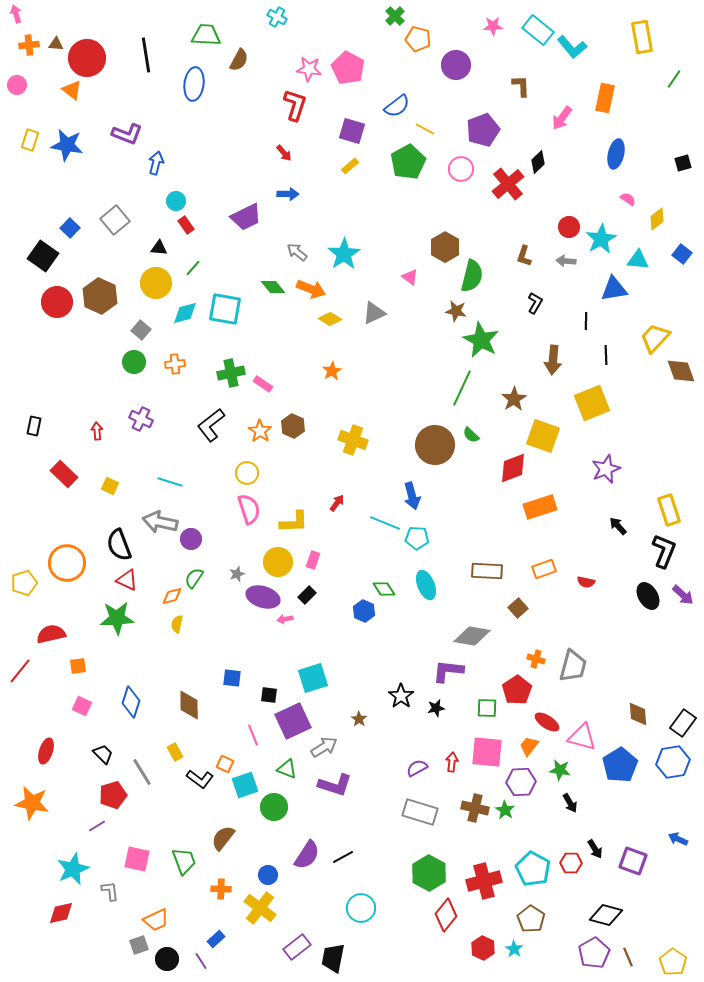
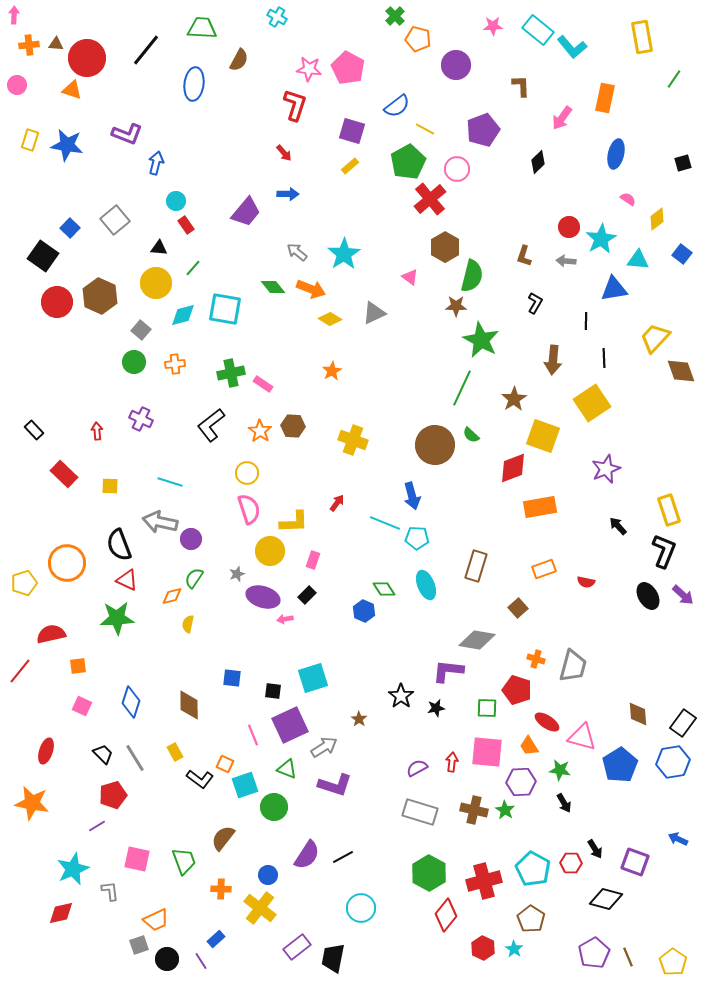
pink arrow at (16, 14): moved 2 px left, 1 px down; rotated 18 degrees clockwise
green trapezoid at (206, 35): moved 4 px left, 7 px up
black line at (146, 55): moved 5 px up; rotated 48 degrees clockwise
orange triangle at (72, 90): rotated 20 degrees counterclockwise
pink circle at (461, 169): moved 4 px left
red cross at (508, 184): moved 78 px left, 15 px down
purple trapezoid at (246, 217): moved 5 px up; rotated 24 degrees counterclockwise
brown star at (456, 311): moved 5 px up; rotated 10 degrees counterclockwise
cyan diamond at (185, 313): moved 2 px left, 2 px down
black line at (606, 355): moved 2 px left, 3 px down
yellow square at (592, 403): rotated 12 degrees counterclockwise
black rectangle at (34, 426): moved 4 px down; rotated 54 degrees counterclockwise
brown hexagon at (293, 426): rotated 20 degrees counterclockwise
yellow square at (110, 486): rotated 24 degrees counterclockwise
orange rectangle at (540, 507): rotated 8 degrees clockwise
yellow circle at (278, 562): moved 8 px left, 11 px up
brown rectangle at (487, 571): moved 11 px left, 5 px up; rotated 76 degrees counterclockwise
yellow semicircle at (177, 624): moved 11 px right
gray diamond at (472, 636): moved 5 px right, 4 px down
red pentagon at (517, 690): rotated 20 degrees counterclockwise
black square at (269, 695): moved 4 px right, 4 px up
purple square at (293, 721): moved 3 px left, 4 px down
orange trapezoid at (529, 746): rotated 70 degrees counterclockwise
gray line at (142, 772): moved 7 px left, 14 px up
black arrow at (570, 803): moved 6 px left
brown cross at (475, 808): moved 1 px left, 2 px down
purple square at (633, 861): moved 2 px right, 1 px down
black diamond at (606, 915): moved 16 px up
